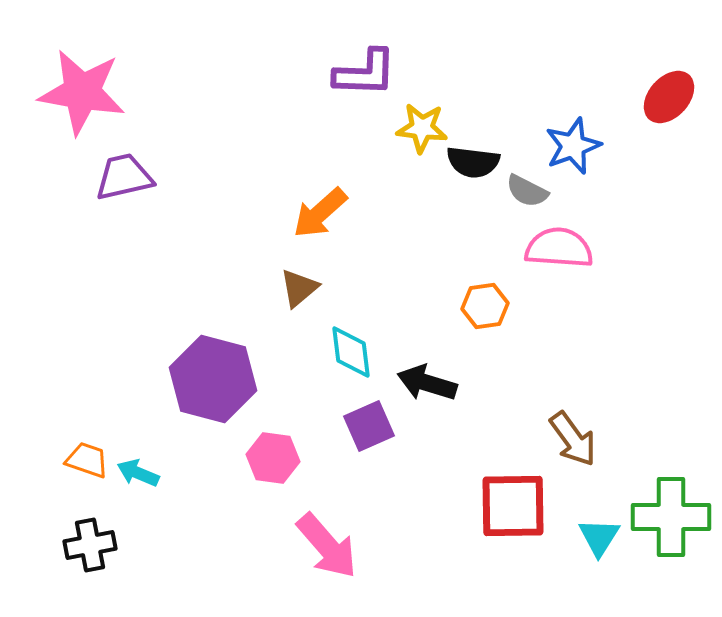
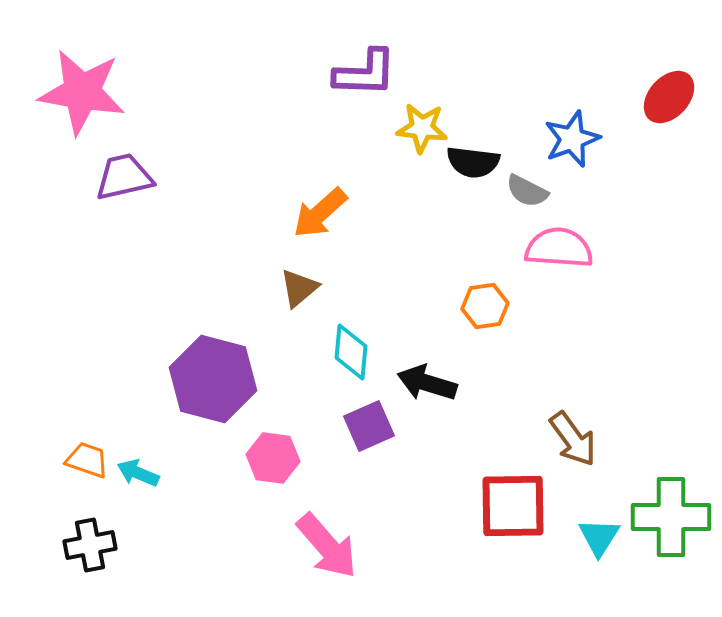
blue star: moved 1 px left, 7 px up
cyan diamond: rotated 12 degrees clockwise
